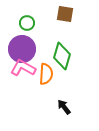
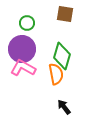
orange semicircle: moved 10 px right; rotated 15 degrees counterclockwise
